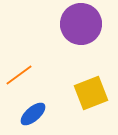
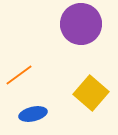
yellow square: rotated 28 degrees counterclockwise
blue ellipse: rotated 28 degrees clockwise
